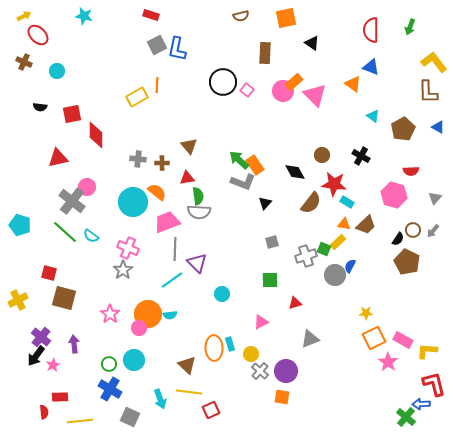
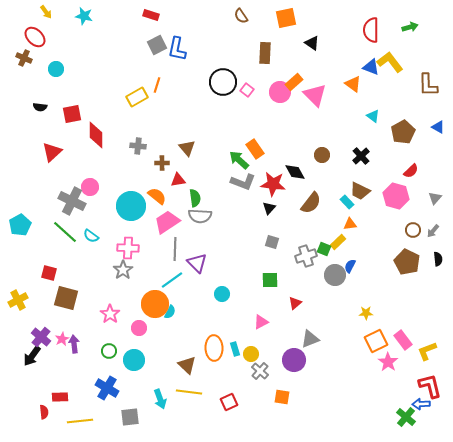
yellow arrow at (24, 16): moved 22 px right, 4 px up; rotated 80 degrees clockwise
brown semicircle at (241, 16): rotated 70 degrees clockwise
green arrow at (410, 27): rotated 126 degrees counterclockwise
red ellipse at (38, 35): moved 3 px left, 2 px down
brown cross at (24, 62): moved 4 px up
yellow L-shape at (434, 62): moved 44 px left
cyan circle at (57, 71): moved 1 px left, 2 px up
orange line at (157, 85): rotated 14 degrees clockwise
pink circle at (283, 91): moved 3 px left, 1 px down
brown L-shape at (428, 92): moved 7 px up
brown pentagon at (403, 129): moved 3 px down
brown triangle at (189, 146): moved 2 px left, 2 px down
black cross at (361, 156): rotated 18 degrees clockwise
red triangle at (58, 158): moved 6 px left, 6 px up; rotated 30 degrees counterclockwise
gray cross at (138, 159): moved 13 px up
orange rectangle at (255, 165): moved 16 px up
red semicircle at (411, 171): rotated 42 degrees counterclockwise
red triangle at (187, 178): moved 9 px left, 2 px down
red star at (334, 184): moved 61 px left
pink circle at (87, 187): moved 3 px right
orange semicircle at (157, 192): moved 4 px down
pink hexagon at (394, 195): moved 2 px right, 1 px down
green semicircle at (198, 196): moved 3 px left, 2 px down
gray cross at (72, 201): rotated 12 degrees counterclockwise
cyan circle at (133, 202): moved 2 px left, 4 px down
cyan rectangle at (347, 202): rotated 16 degrees clockwise
black triangle at (265, 203): moved 4 px right, 5 px down
gray semicircle at (199, 212): moved 1 px right, 4 px down
pink trapezoid at (167, 222): rotated 12 degrees counterclockwise
orange triangle at (344, 224): moved 6 px right; rotated 16 degrees counterclockwise
cyan pentagon at (20, 225): rotated 25 degrees clockwise
brown trapezoid at (366, 225): moved 6 px left, 34 px up; rotated 70 degrees clockwise
black semicircle at (398, 239): moved 40 px right, 20 px down; rotated 40 degrees counterclockwise
gray square at (272, 242): rotated 32 degrees clockwise
pink cross at (128, 248): rotated 20 degrees counterclockwise
brown square at (64, 298): moved 2 px right
red triangle at (295, 303): rotated 24 degrees counterclockwise
orange circle at (148, 314): moved 7 px right, 10 px up
cyan semicircle at (170, 315): moved 3 px up; rotated 56 degrees counterclockwise
orange square at (374, 338): moved 2 px right, 3 px down
pink rectangle at (403, 340): rotated 24 degrees clockwise
cyan rectangle at (230, 344): moved 5 px right, 5 px down
yellow L-shape at (427, 351): rotated 25 degrees counterclockwise
black arrow at (36, 356): moved 4 px left
green circle at (109, 364): moved 13 px up
pink star at (53, 365): moved 9 px right, 26 px up
purple circle at (286, 371): moved 8 px right, 11 px up
red L-shape at (434, 384): moved 4 px left, 2 px down
blue cross at (110, 389): moved 3 px left, 1 px up
red square at (211, 410): moved 18 px right, 8 px up
gray square at (130, 417): rotated 30 degrees counterclockwise
